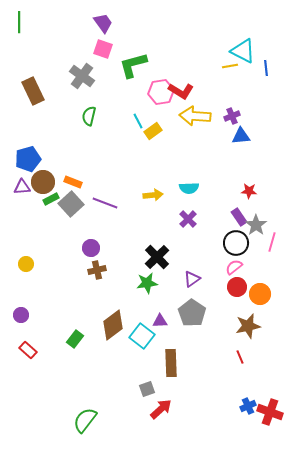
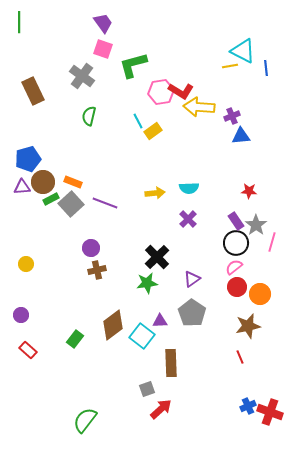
yellow arrow at (195, 116): moved 4 px right, 9 px up
yellow arrow at (153, 195): moved 2 px right, 2 px up
purple rectangle at (239, 217): moved 3 px left, 4 px down
